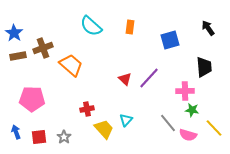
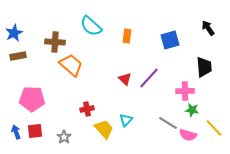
orange rectangle: moved 3 px left, 9 px down
blue star: rotated 12 degrees clockwise
brown cross: moved 12 px right, 6 px up; rotated 24 degrees clockwise
gray line: rotated 18 degrees counterclockwise
red square: moved 4 px left, 6 px up
